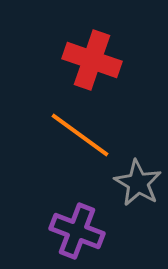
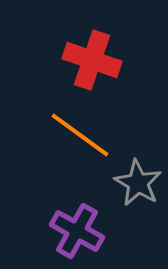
purple cross: rotated 8 degrees clockwise
